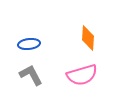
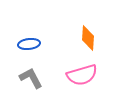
gray L-shape: moved 3 px down
